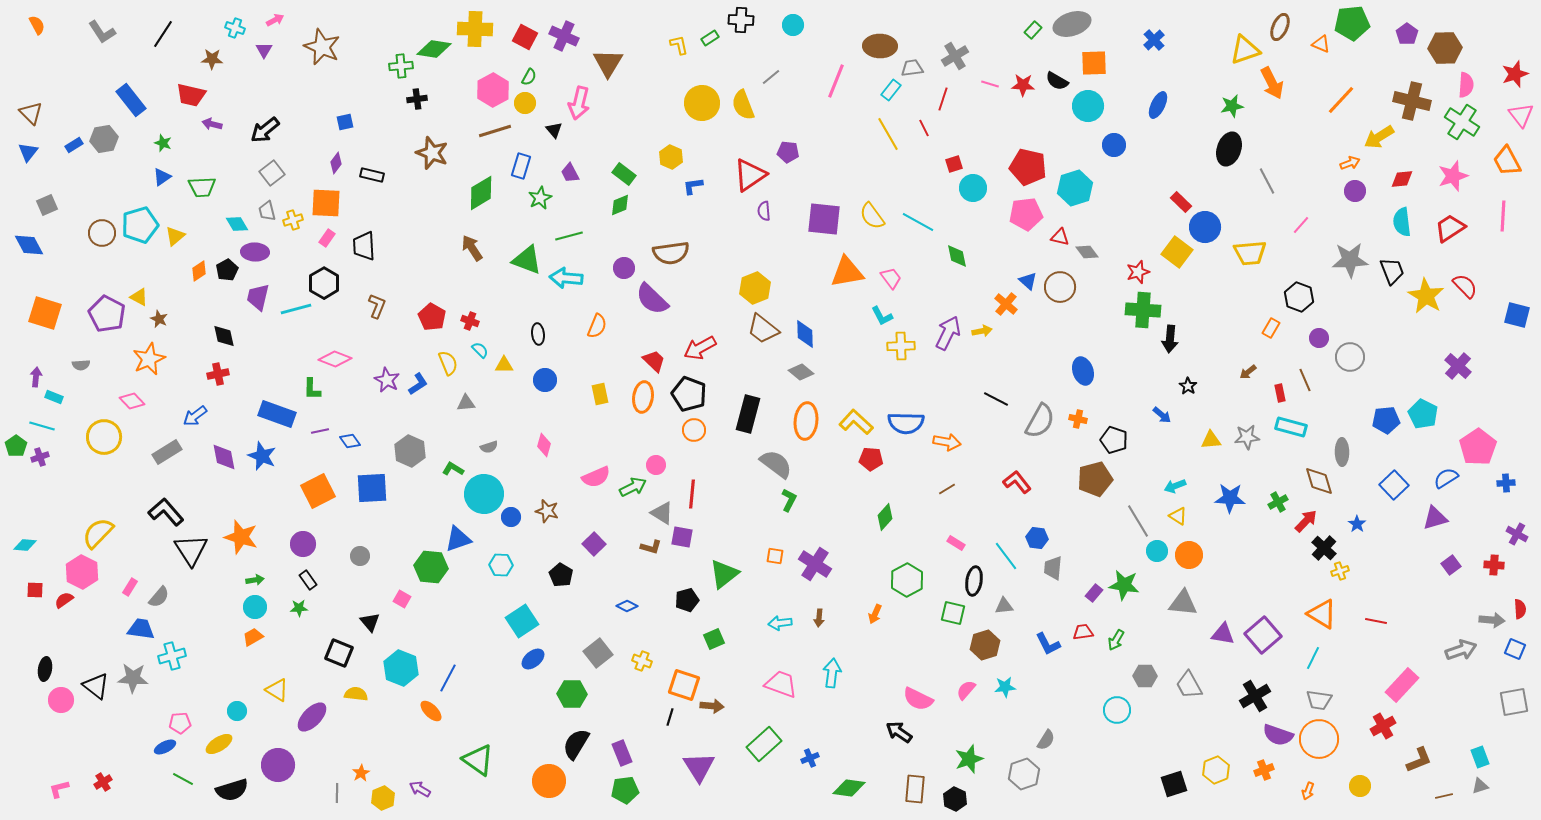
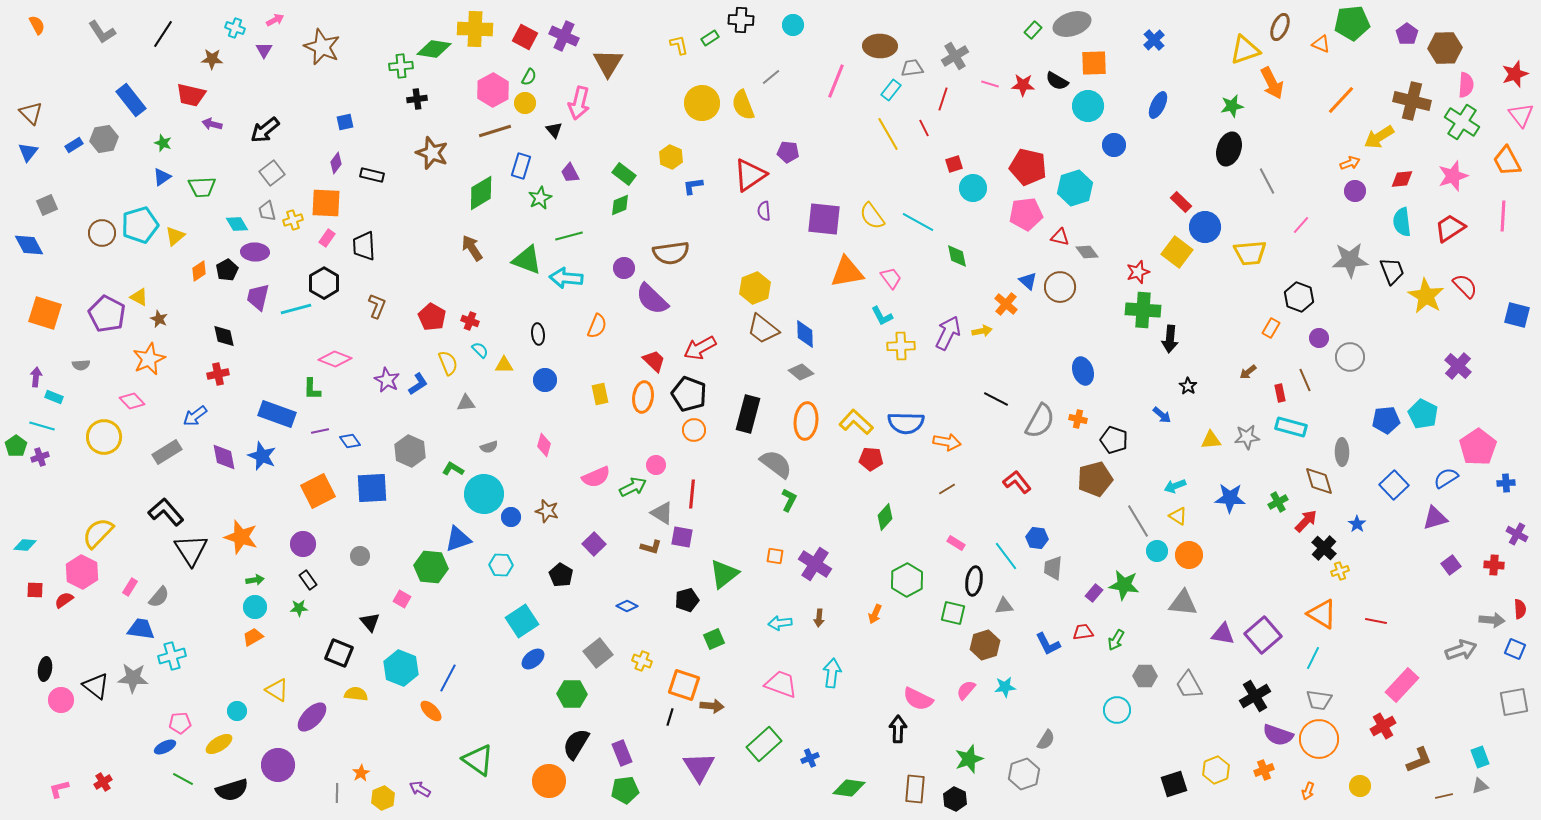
black arrow at (899, 732): moved 1 px left, 3 px up; rotated 56 degrees clockwise
